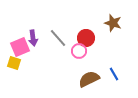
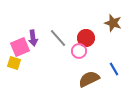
blue line: moved 5 px up
